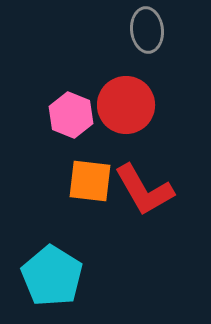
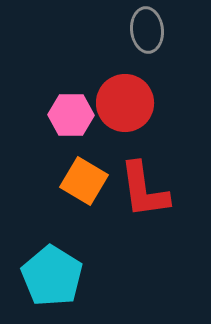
red circle: moved 1 px left, 2 px up
pink hexagon: rotated 21 degrees counterclockwise
orange square: moved 6 px left; rotated 24 degrees clockwise
red L-shape: rotated 22 degrees clockwise
